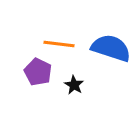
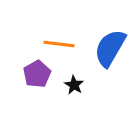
blue semicircle: moved 1 px left; rotated 78 degrees counterclockwise
purple pentagon: moved 1 px left, 2 px down; rotated 16 degrees clockwise
